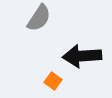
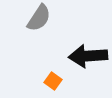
black arrow: moved 6 px right
